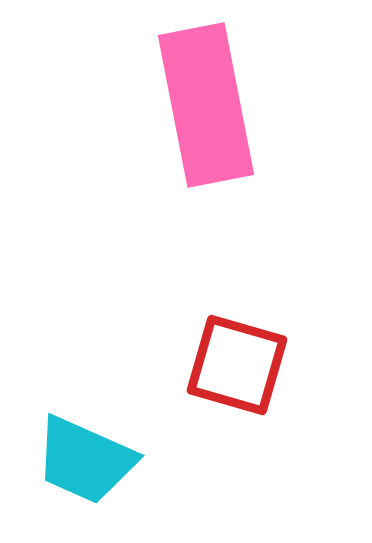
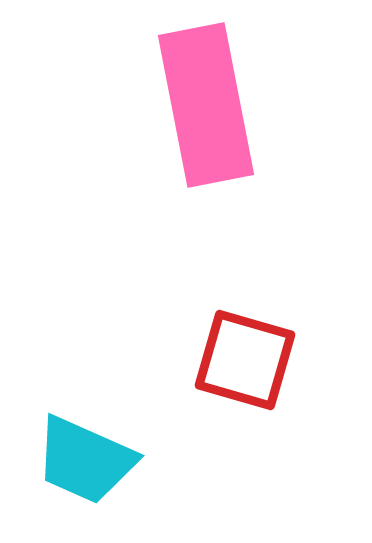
red square: moved 8 px right, 5 px up
